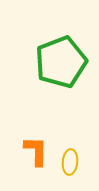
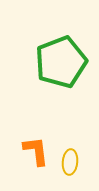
orange L-shape: rotated 8 degrees counterclockwise
